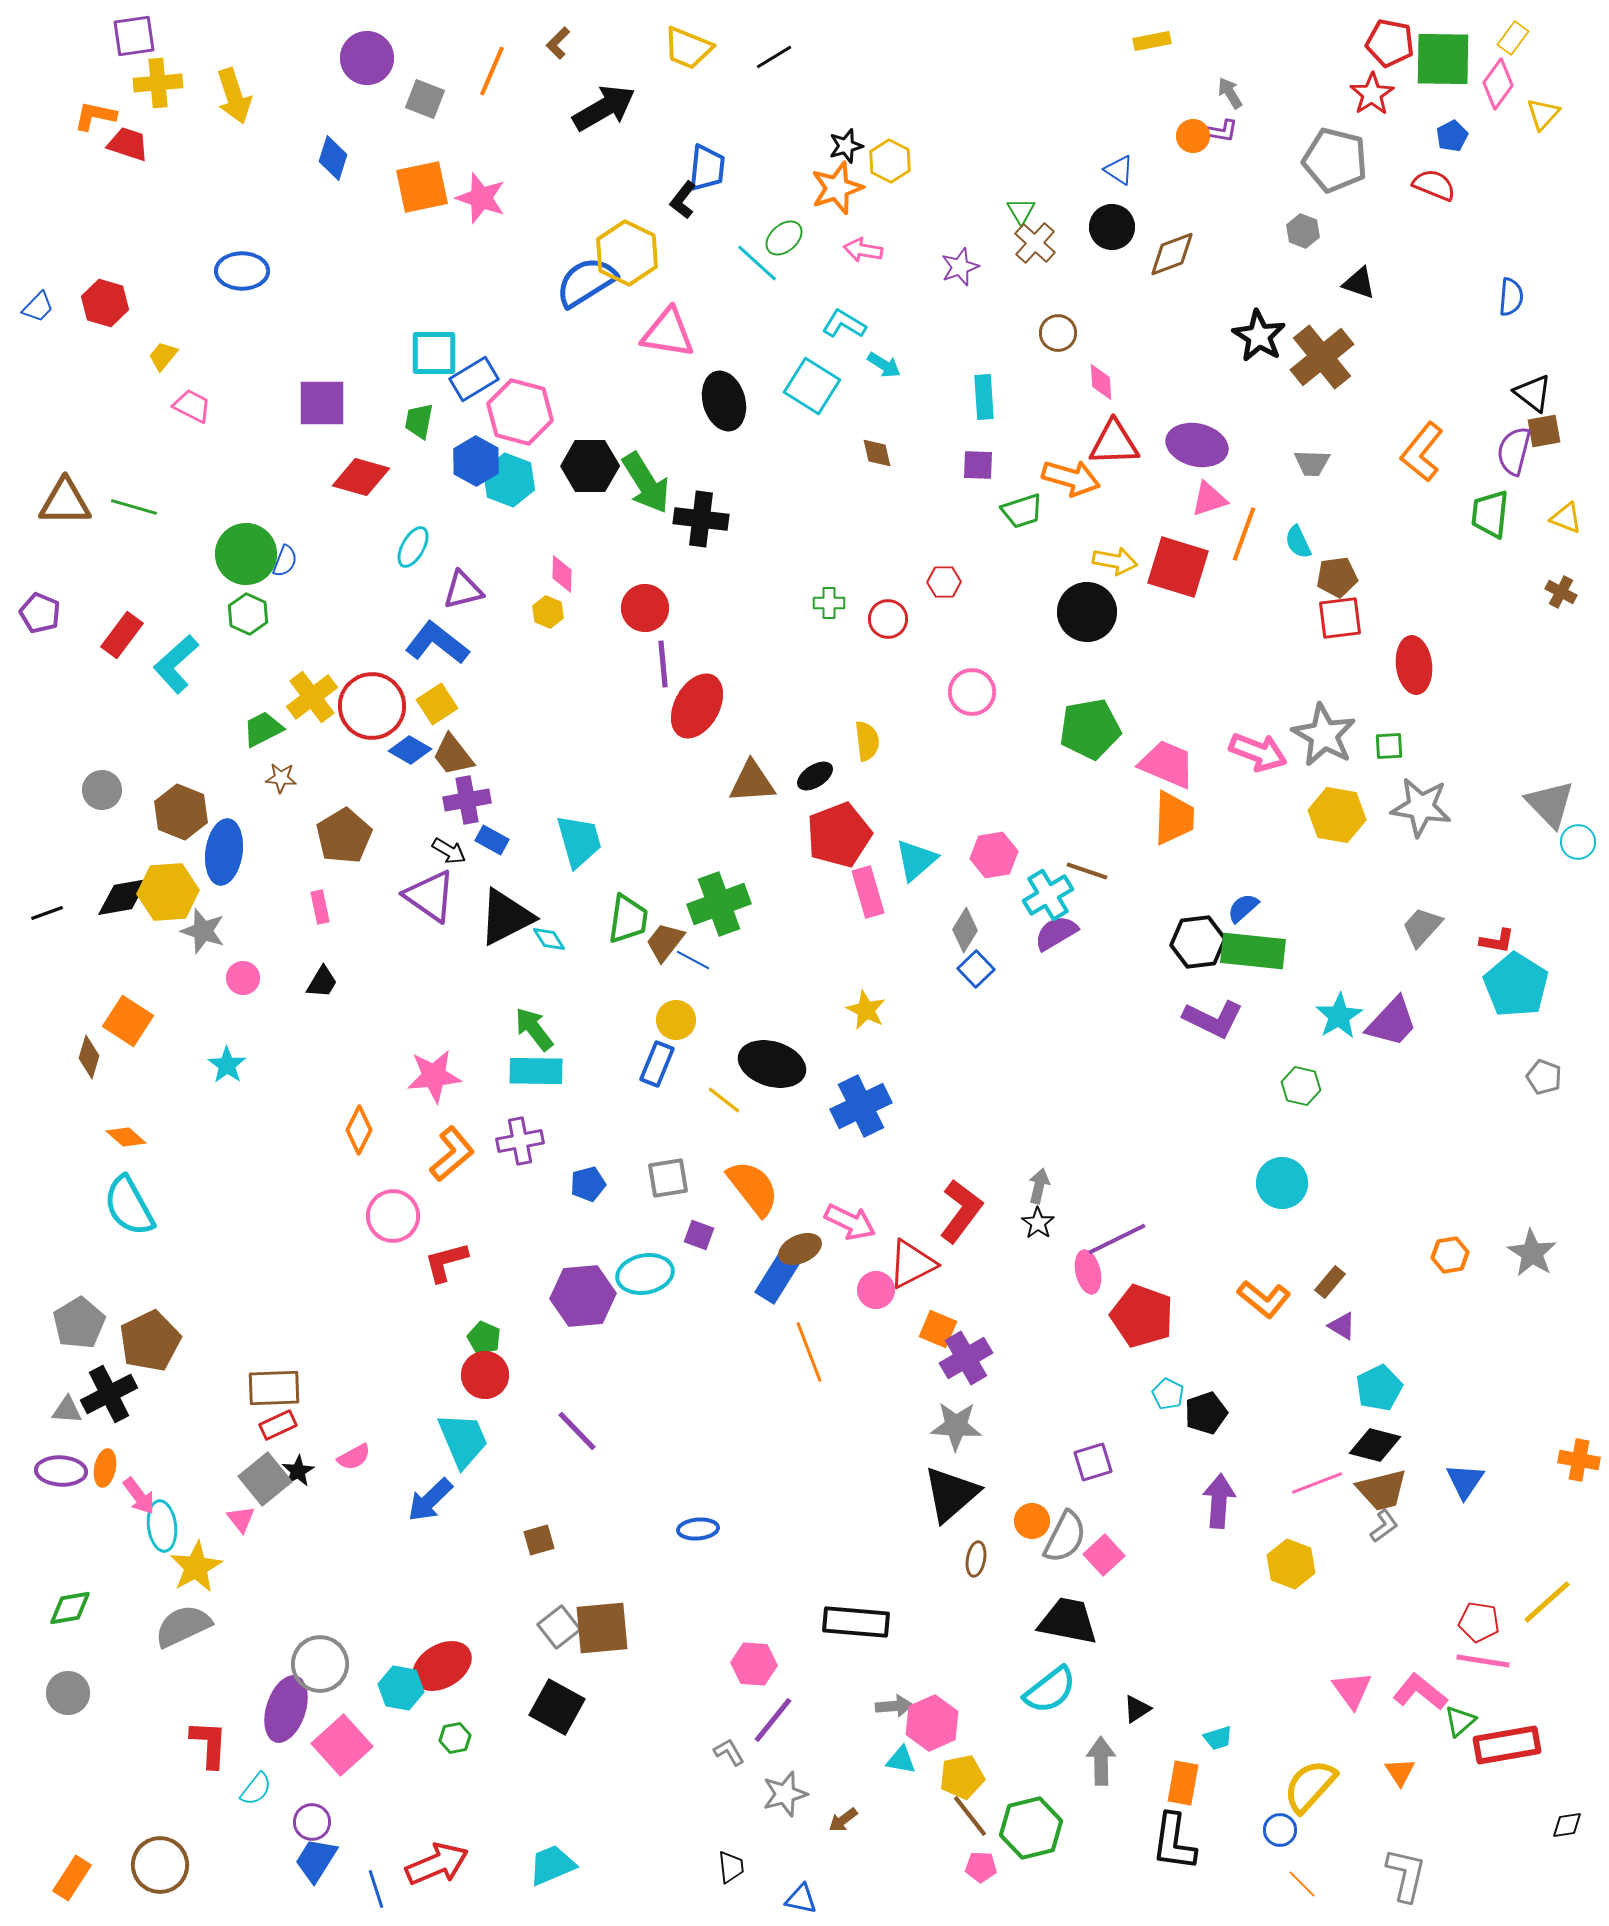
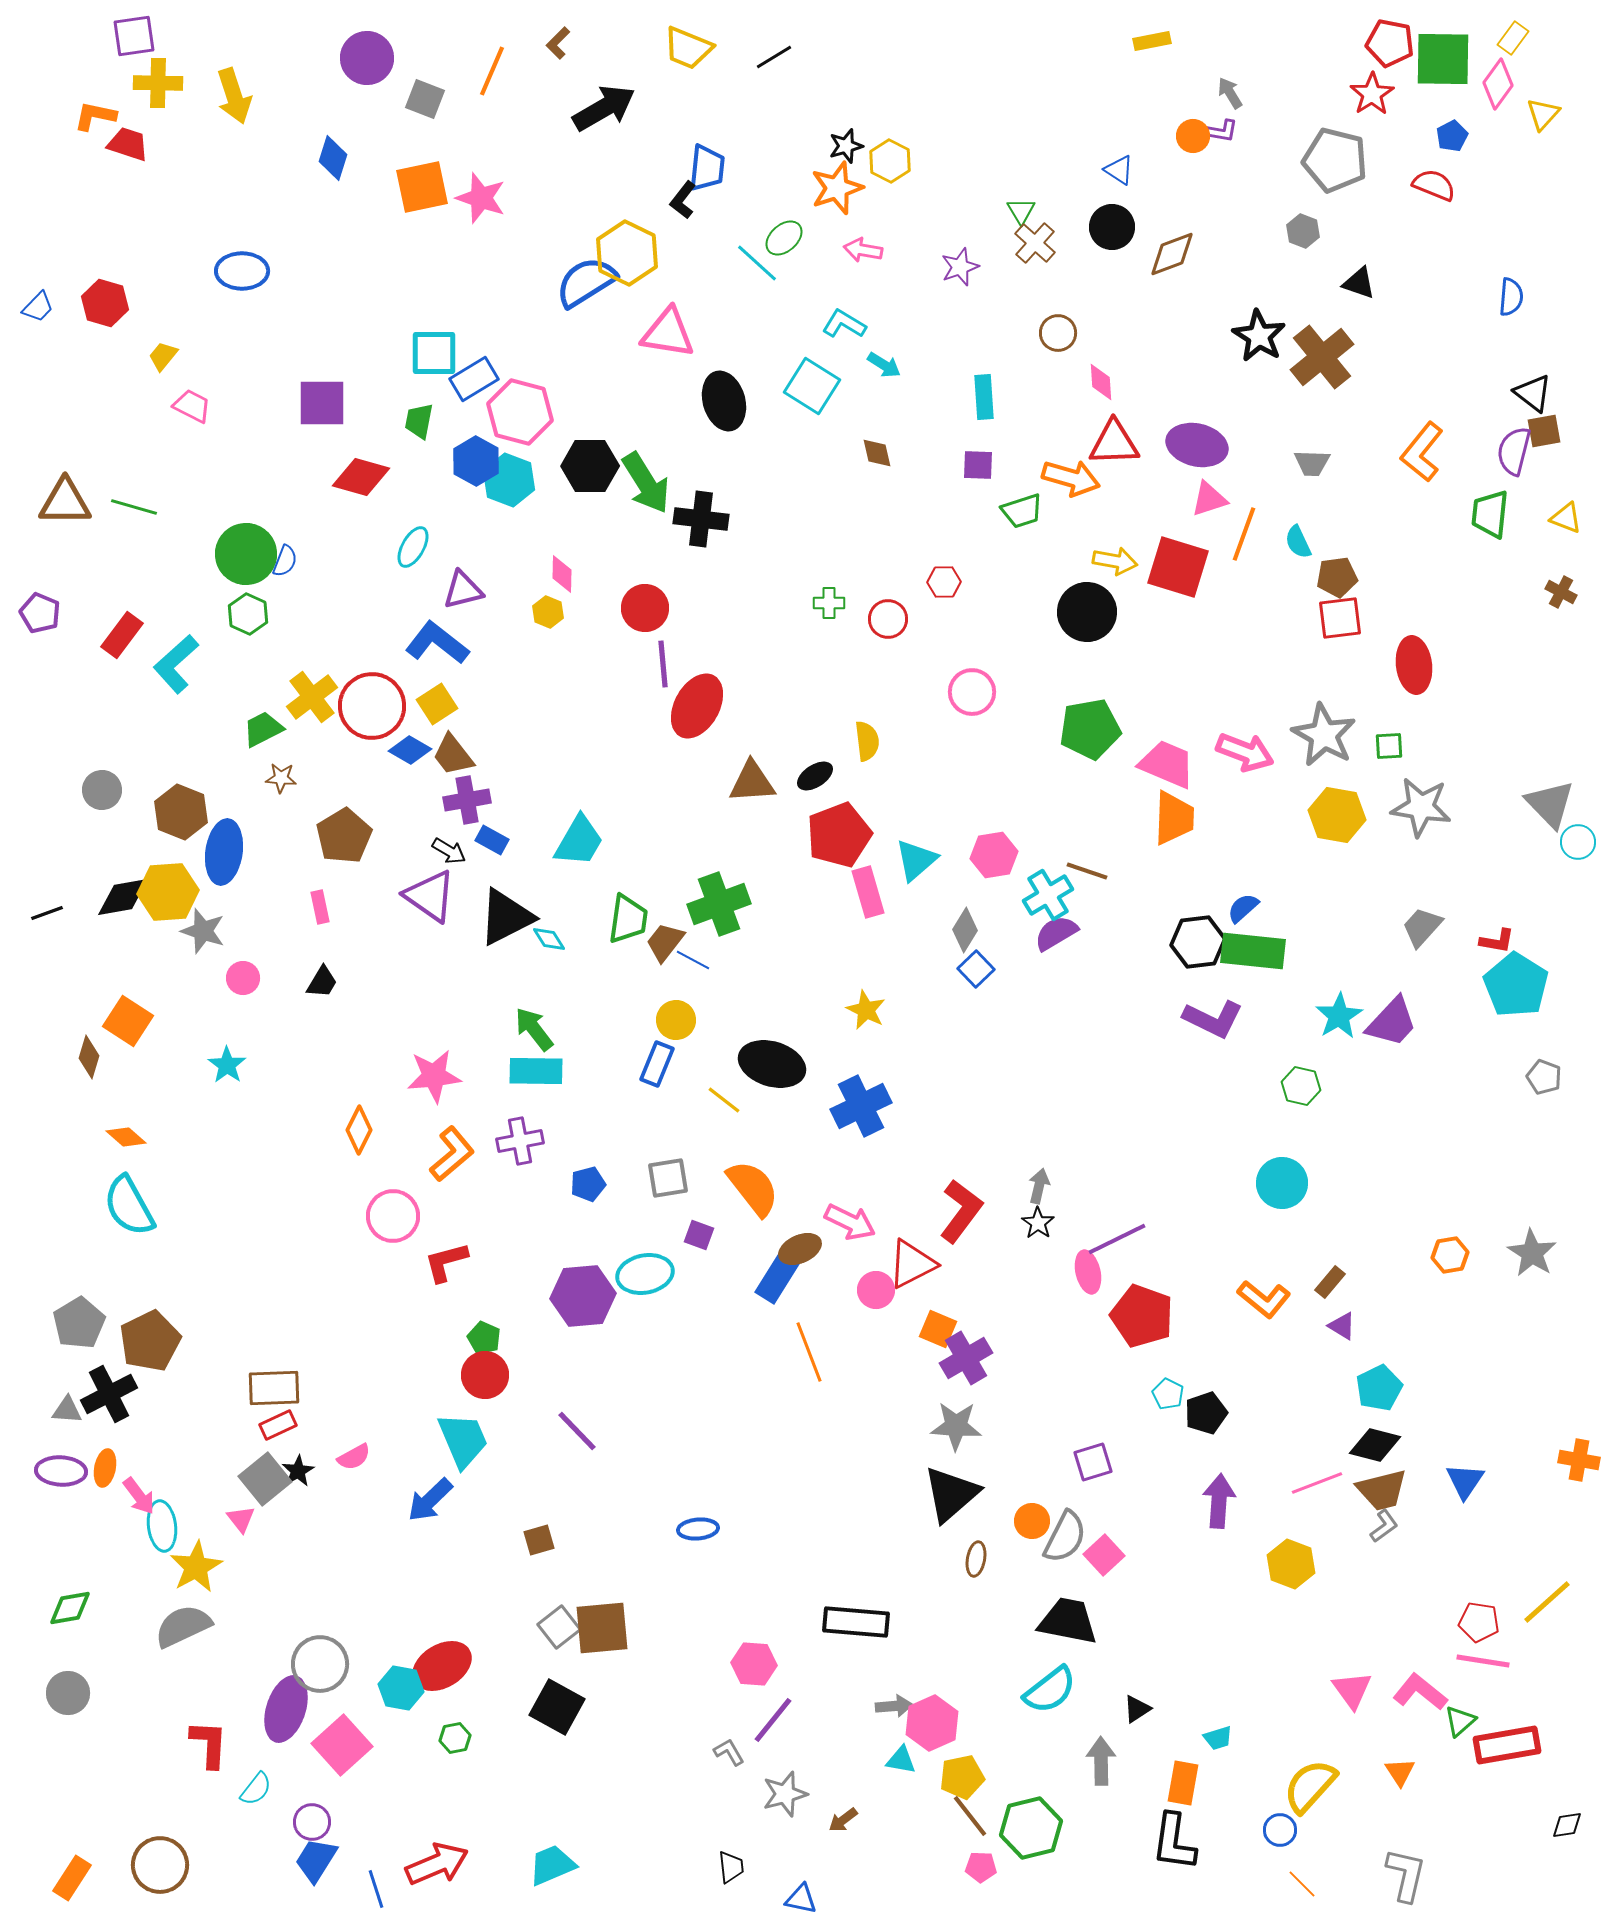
yellow cross at (158, 83): rotated 6 degrees clockwise
pink arrow at (1258, 752): moved 13 px left
cyan trapezoid at (579, 841): rotated 46 degrees clockwise
